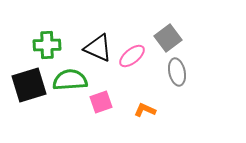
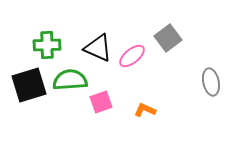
gray ellipse: moved 34 px right, 10 px down
